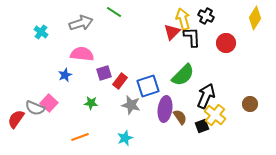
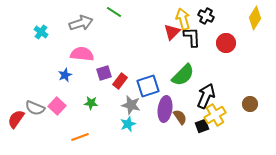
pink square: moved 8 px right, 3 px down
yellow cross: rotated 20 degrees clockwise
cyan star: moved 3 px right, 14 px up
